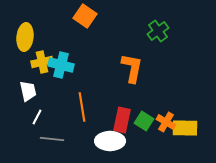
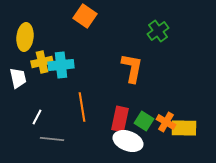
cyan cross: rotated 20 degrees counterclockwise
white trapezoid: moved 10 px left, 13 px up
red rectangle: moved 2 px left, 1 px up
yellow rectangle: moved 1 px left
white ellipse: moved 18 px right; rotated 20 degrees clockwise
